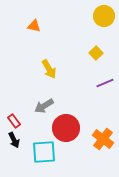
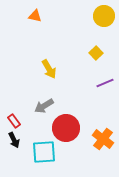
orange triangle: moved 1 px right, 10 px up
